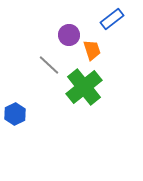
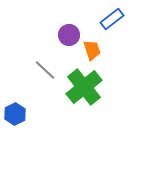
gray line: moved 4 px left, 5 px down
